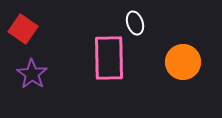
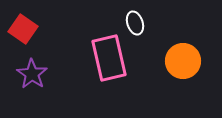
pink rectangle: rotated 12 degrees counterclockwise
orange circle: moved 1 px up
